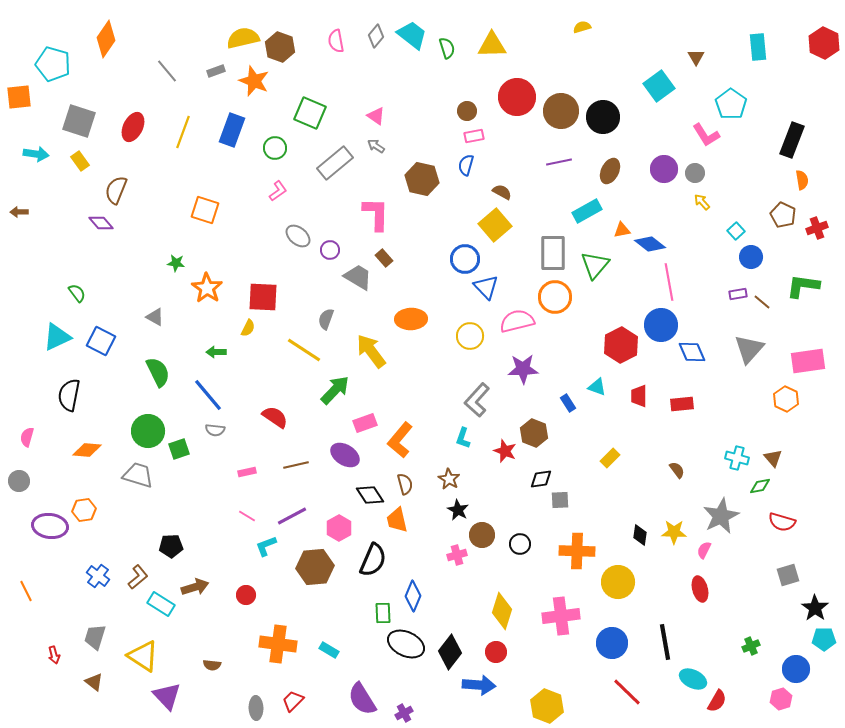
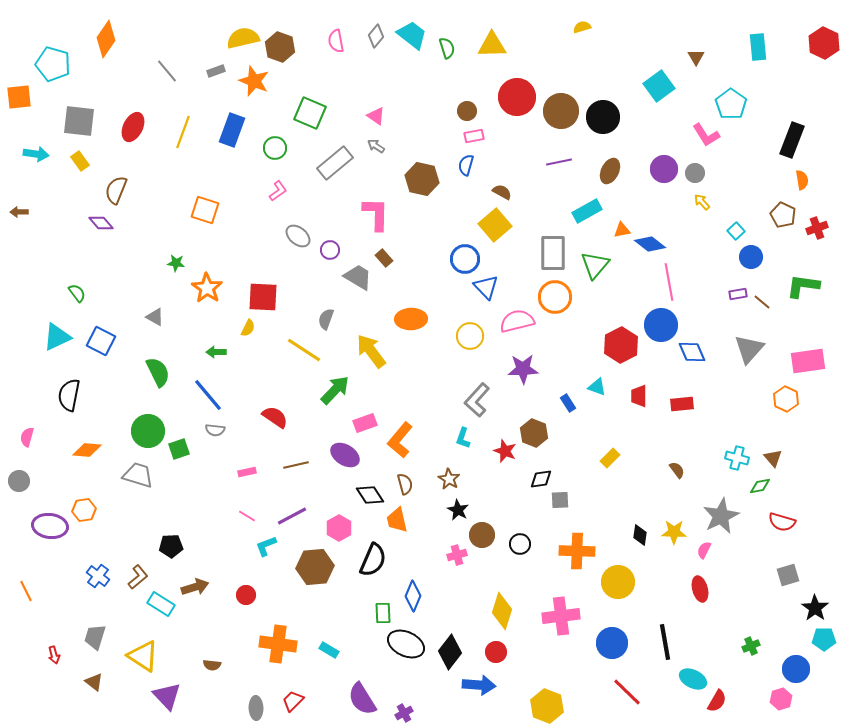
gray square at (79, 121): rotated 12 degrees counterclockwise
